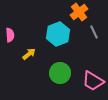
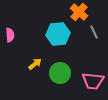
orange cross: rotated 12 degrees counterclockwise
cyan hexagon: rotated 15 degrees clockwise
yellow arrow: moved 6 px right, 10 px down
pink trapezoid: rotated 25 degrees counterclockwise
